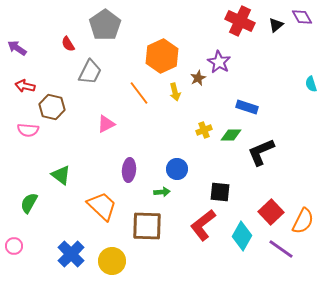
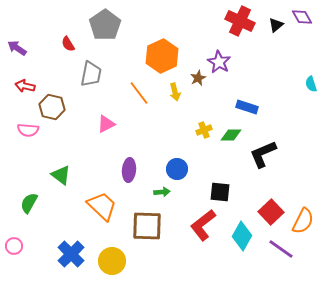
gray trapezoid: moved 1 px right, 2 px down; rotated 16 degrees counterclockwise
black L-shape: moved 2 px right, 2 px down
